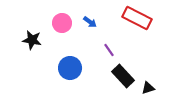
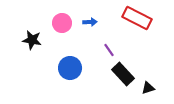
blue arrow: rotated 40 degrees counterclockwise
black rectangle: moved 2 px up
